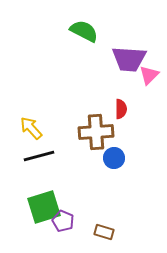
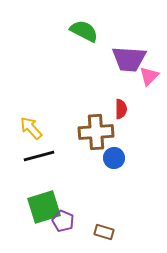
pink triangle: moved 1 px down
